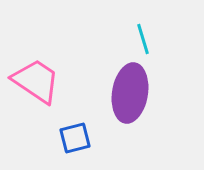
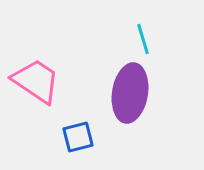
blue square: moved 3 px right, 1 px up
